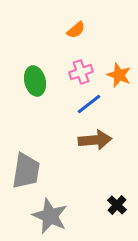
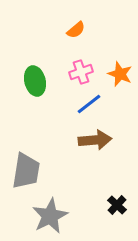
orange star: moved 1 px right, 1 px up
gray star: rotated 21 degrees clockwise
